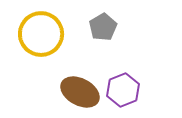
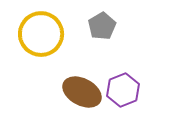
gray pentagon: moved 1 px left, 1 px up
brown ellipse: moved 2 px right
